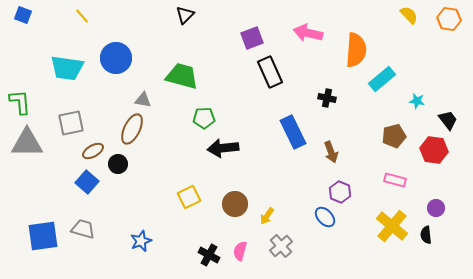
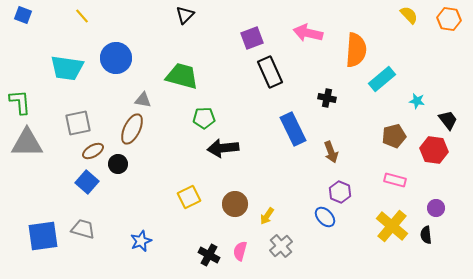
gray square at (71, 123): moved 7 px right
blue rectangle at (293, 132): moved 3 px up
